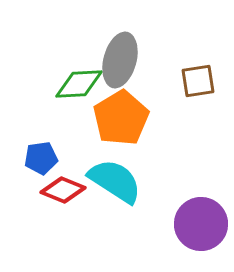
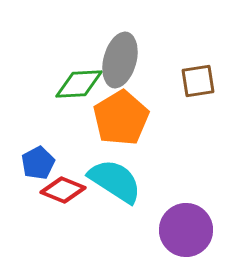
blue pentagon: moved 3 px left, 5 px down; rotated 20 degrees counterclockwise
purple circle: moved 15 px left, 6 px down
